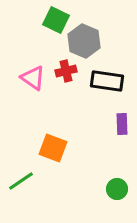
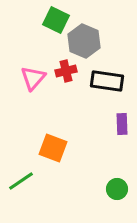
pink triangle: rotated 36 degrees clockwise
